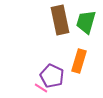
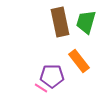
brown rectangle: moved 2 px down
orange rectangle: rotated 55 degrees counterclockwise
purple pentagon: rotated 25 degrees counterclockwise
